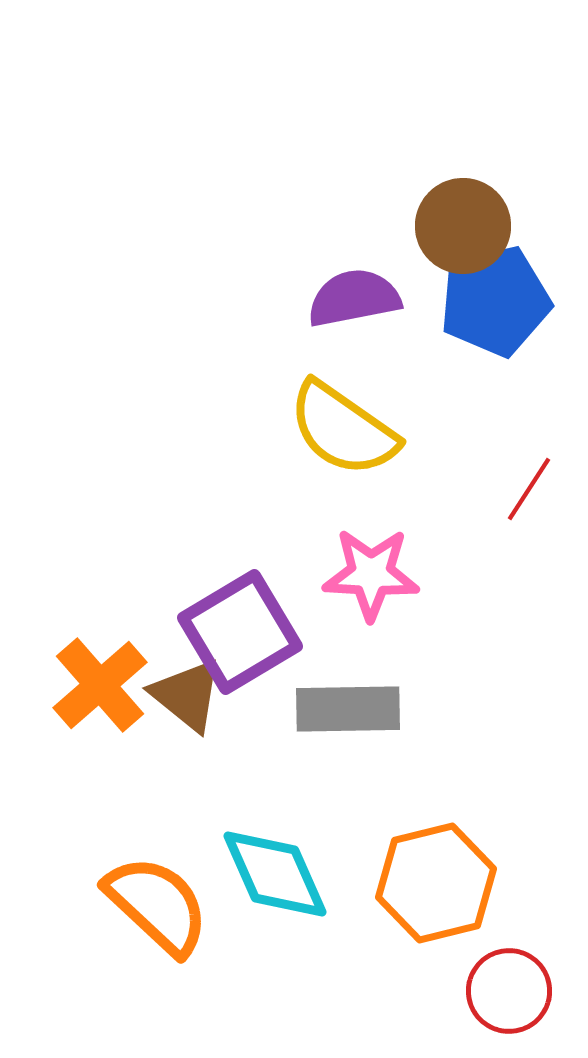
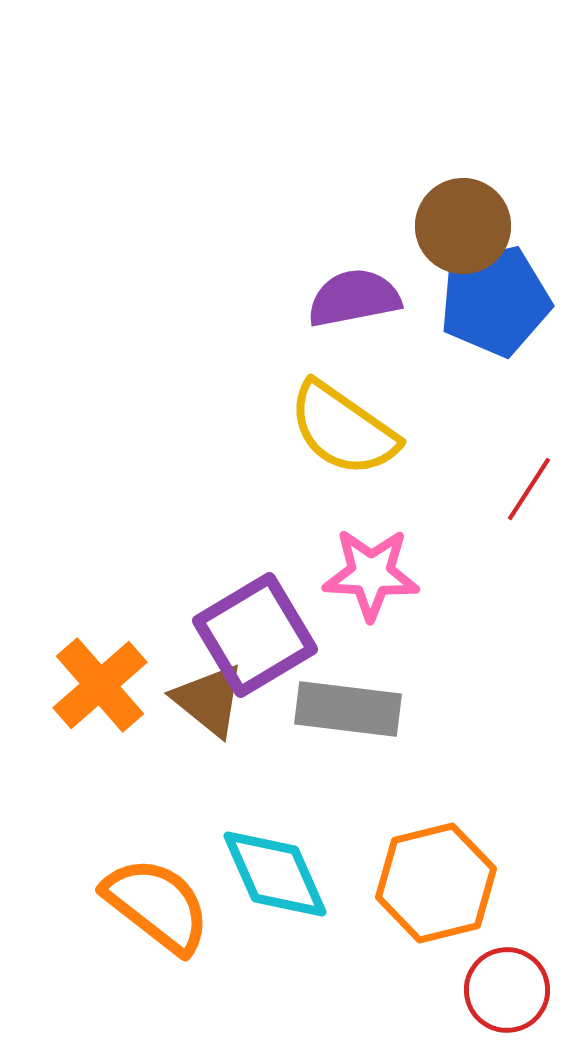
purple square: moved 15 px right, 3 px down
brown triangle: moved 22 px right, 5 px down
gray rectangle: rotated 8 degrees clockwise
orange semicircle: rotated 5 degrees counterclockwise
red circle: moved 2 px left, 1 px up
